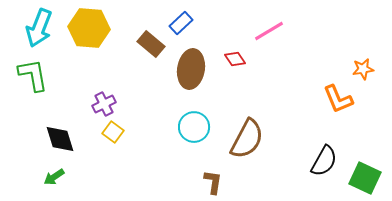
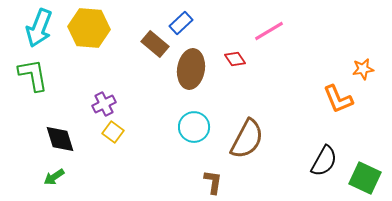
brown rectangle: moved 4 px right
